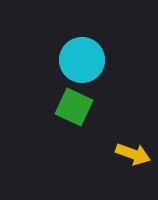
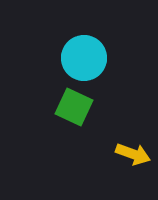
cyan circle: moved 2 px right, 2 px up
